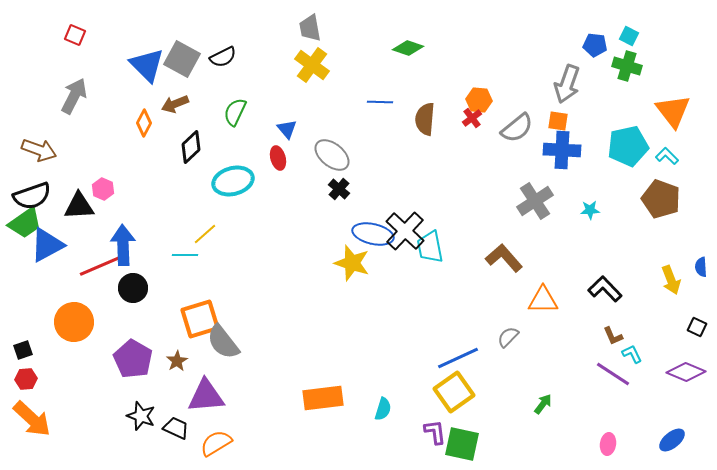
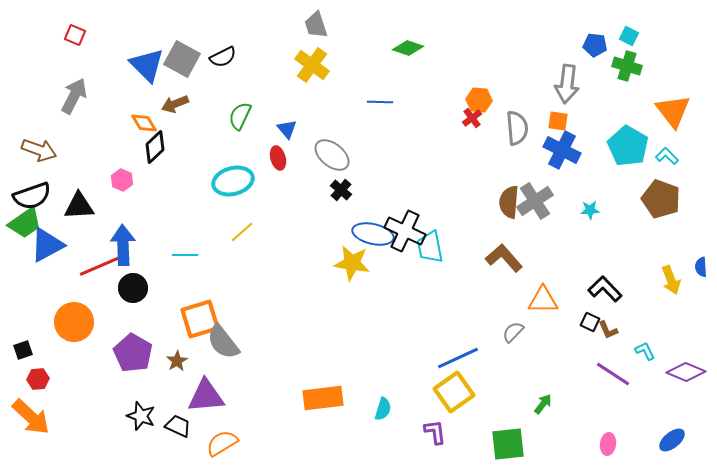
gray trapezoid at (310, 28): moved 6 px right, 3 px up; rotated 8 degrees counterclockwise
gray arrow at (567, 84): rotated 12 degrees counterclockwise
green semicircle at (235, 112): moved 5 px right, 4 px down
brown semicircle at (425, 119): moved 84 px right, 83 px down
orange diamond at (144, 123): rotated 60 degrees counterclockwise
gray semicircle at (517, 128): rotated 56 degrees counterclockwise
cyan pentagon at (628, 146): rotated 30 degrees counterclockwise
black diamond at (191, 147): moved 36 px left
blue cross at (562, 150): rotated 24 degrees clockwise
pink hexagon at (103, 189): moved 19 px right, 9 px up
black cross at (339, 189): moved 2 px right, 1 px down
black cross at (405, 231): rotated 18 degrees counterclockwise
yellow line at (205, 234): moved 37 px right, 2 px up
yellow star at (352, 263): rotated 9 degrees counterclockwise
black square at (697, 327): moved 107 px left, 5 px up
brown L-shape at (613, 336): moved 5 px left, 6 px up
gray semicircle at (508, 337): moved 5 px right, 5 px up
cyan L-shape at (632, 354): moved 13 px right, 3 px up
purple pentagon at (133, 359): moved 6 px up
red hexagon at (26, 379): moved 12 px right
orange arrow at (32, 419): moved 1 px left, 2 px up
black trapezoid at (176, 428): moved 2 px right, 2 px up
orange semicircle at (216, 443): moved 6 px right
green square at (462, 444): moved 46 px right; rotated 18 degrees counterclockwise
